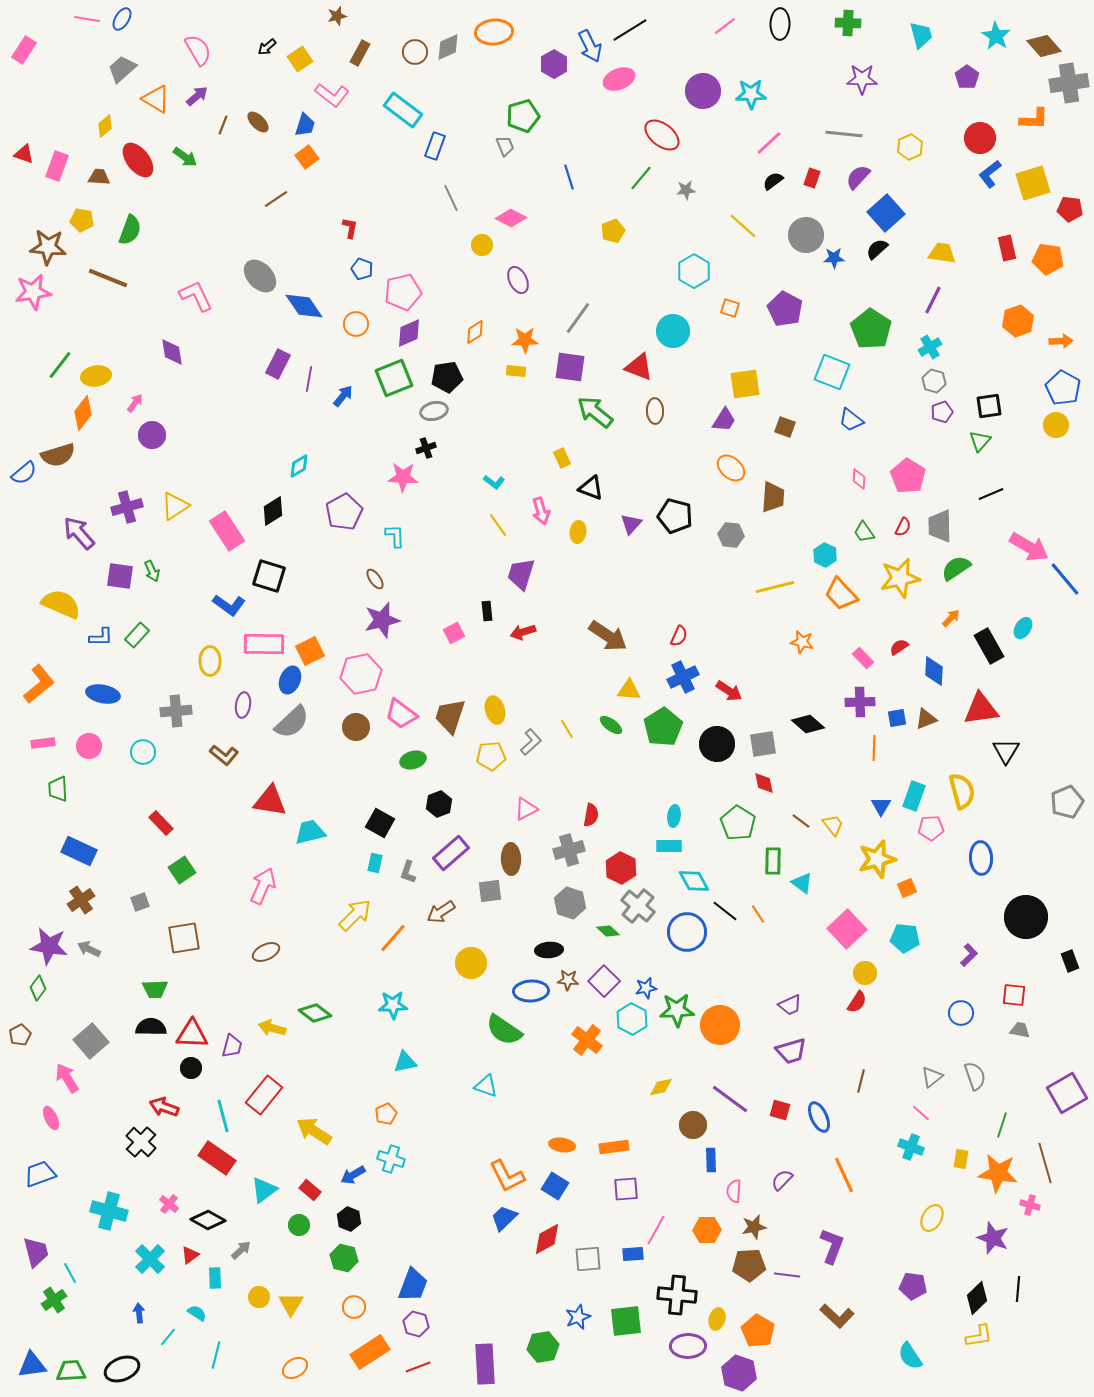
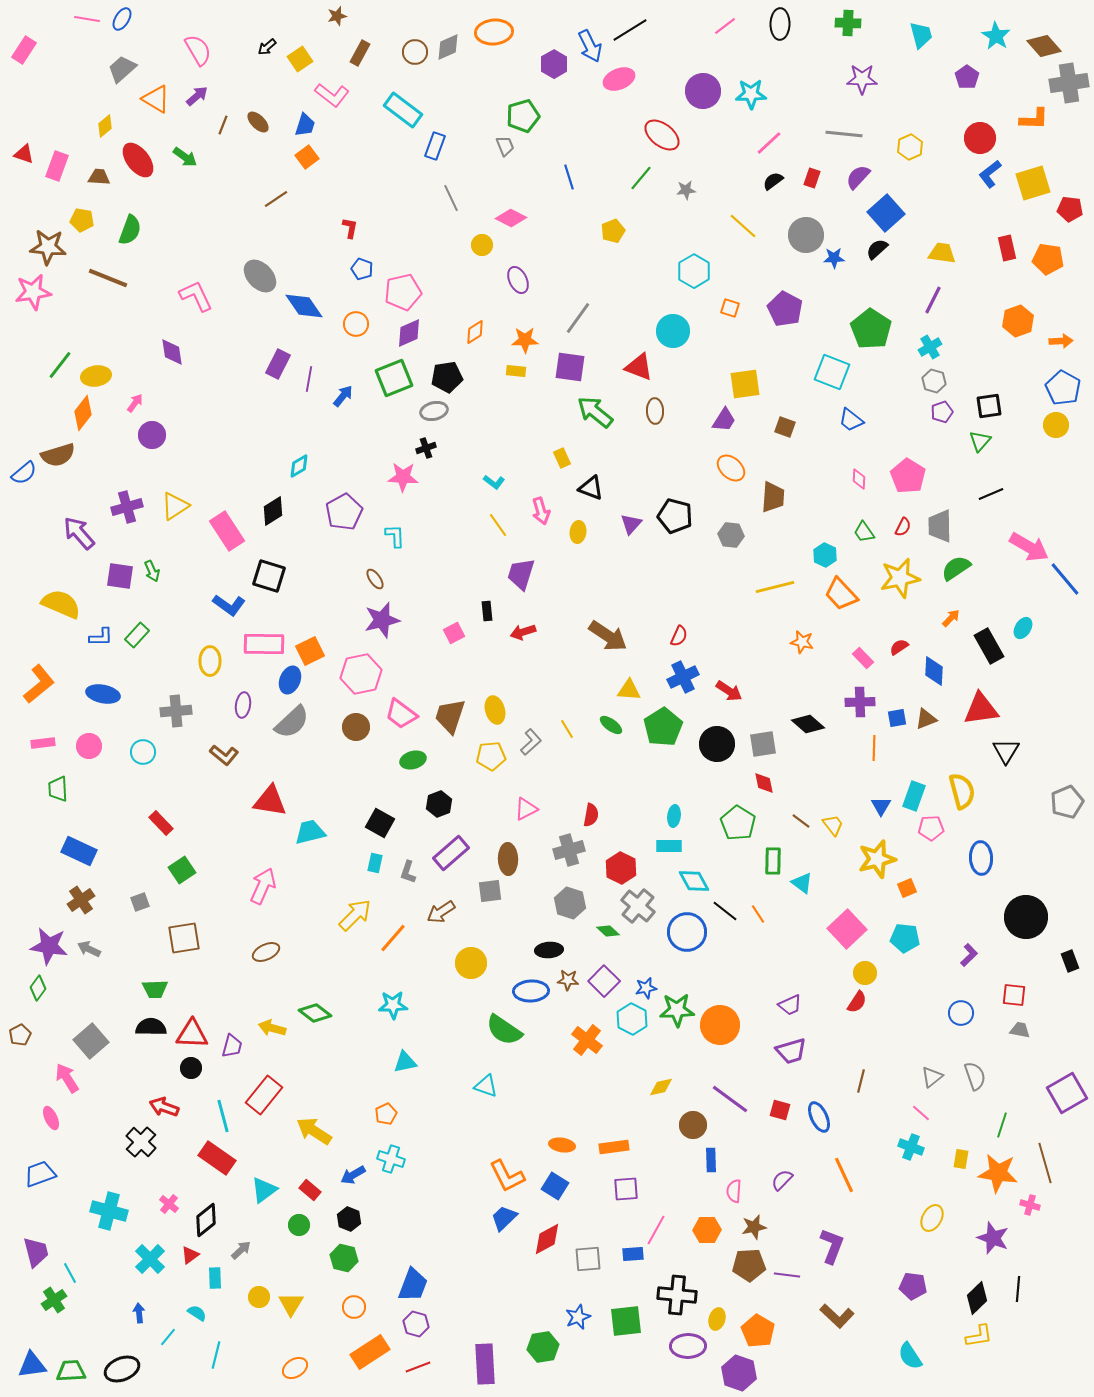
brown ellipse at (511, 859): moved 3 px left
black diamond at (208, 1220): moved 2 px left; rotated 68 degrees counterclockwise
